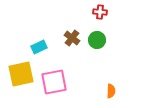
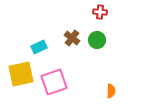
pink square: rotated 8 degrees counterclockwise
